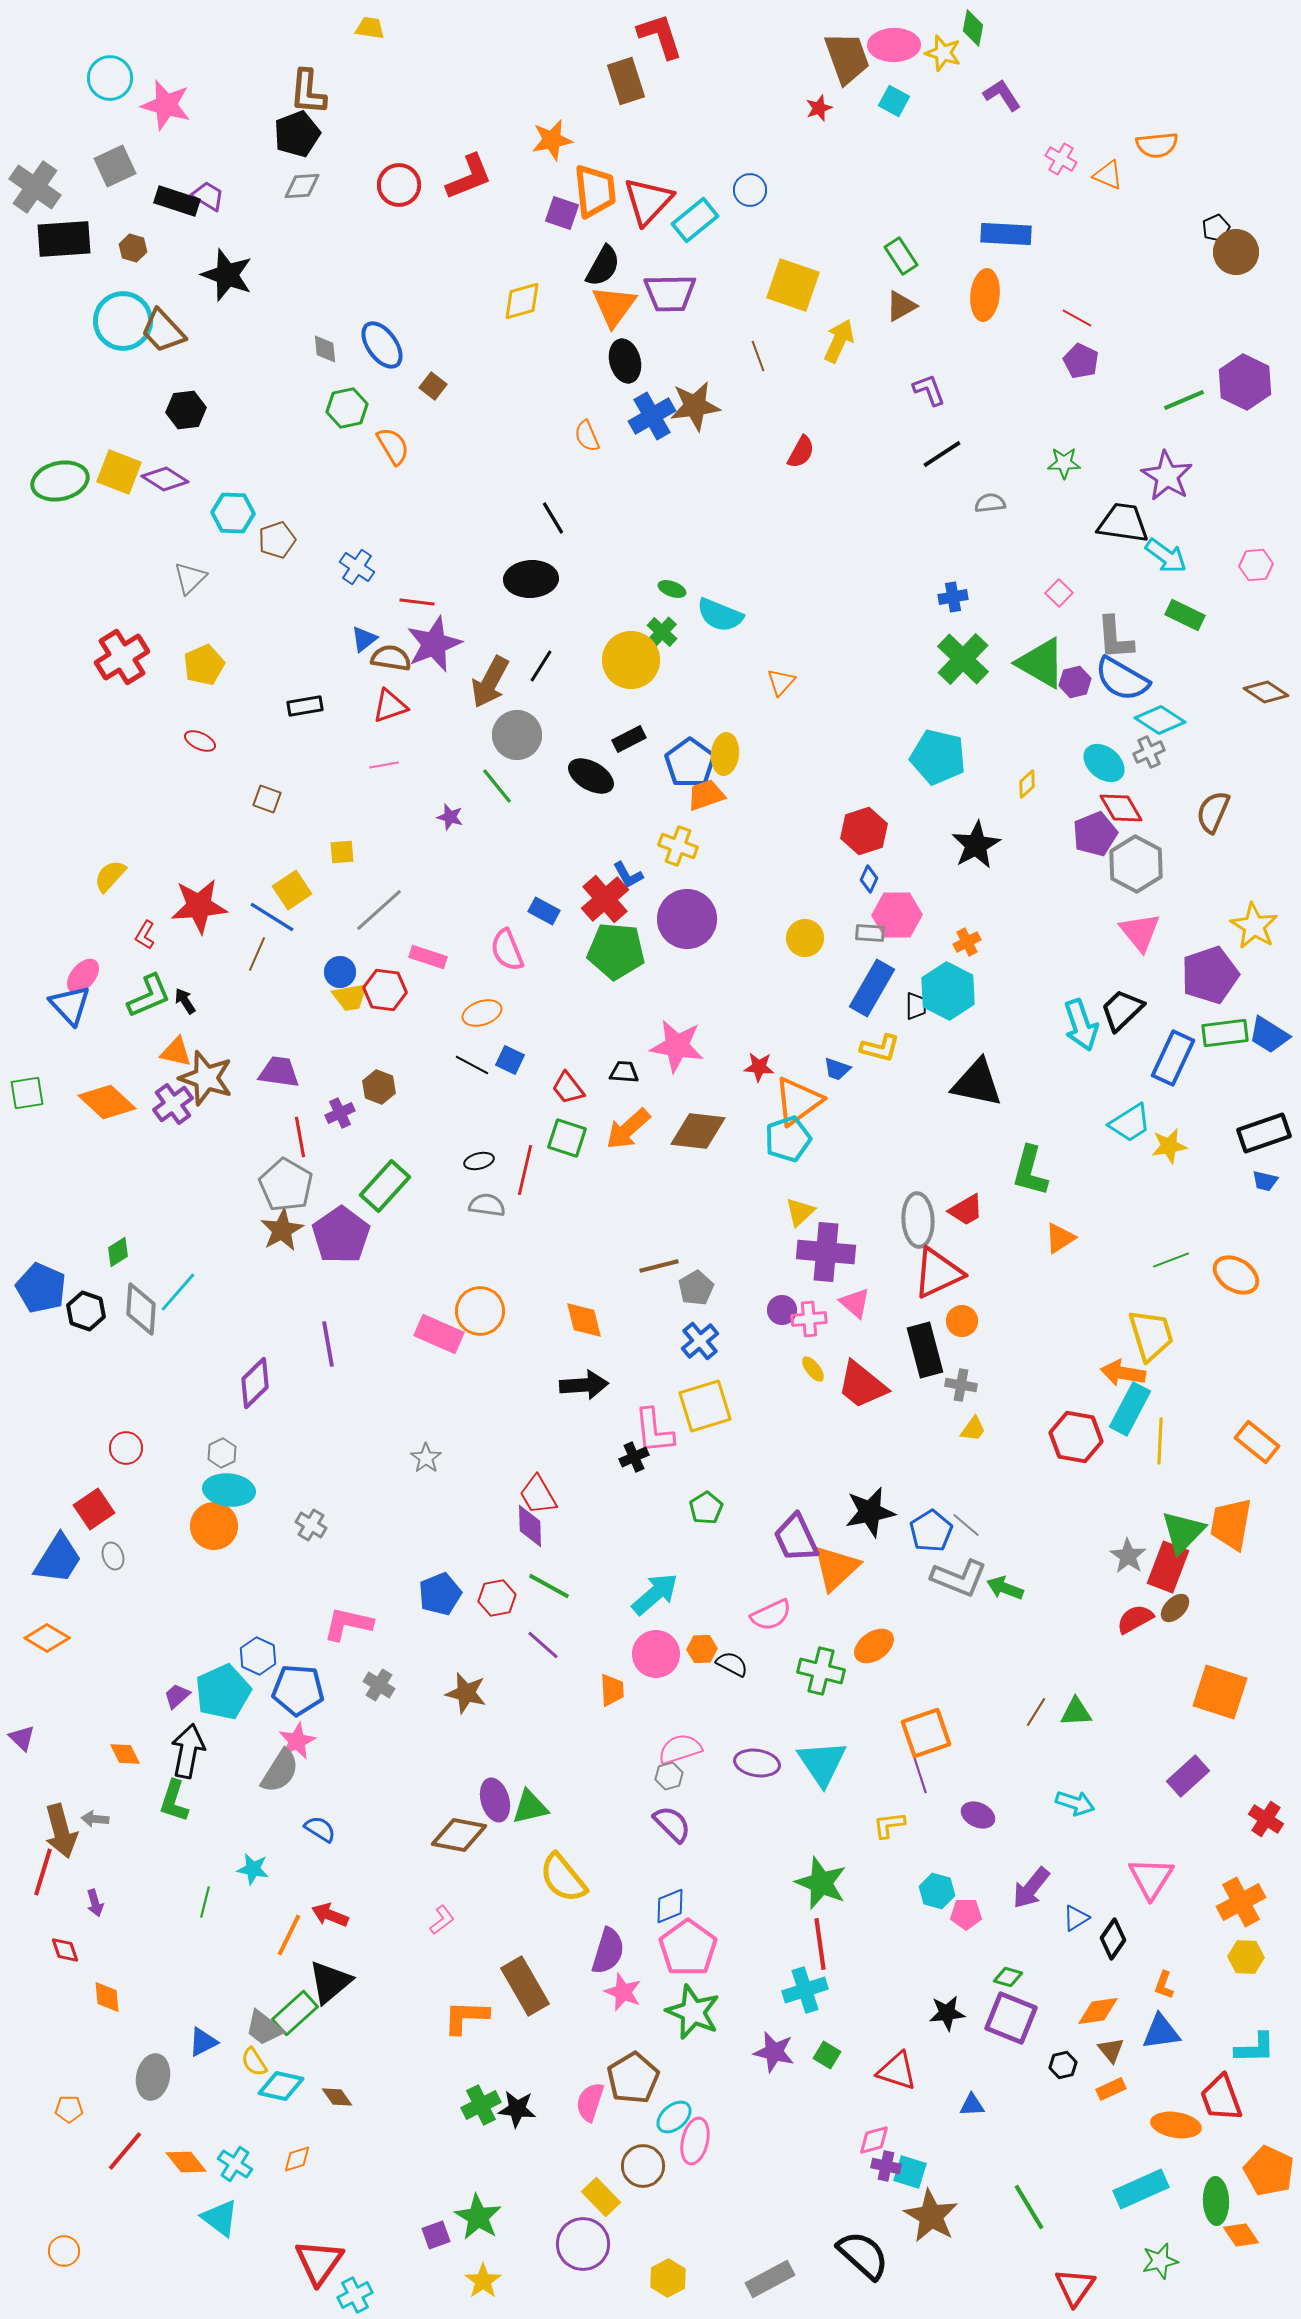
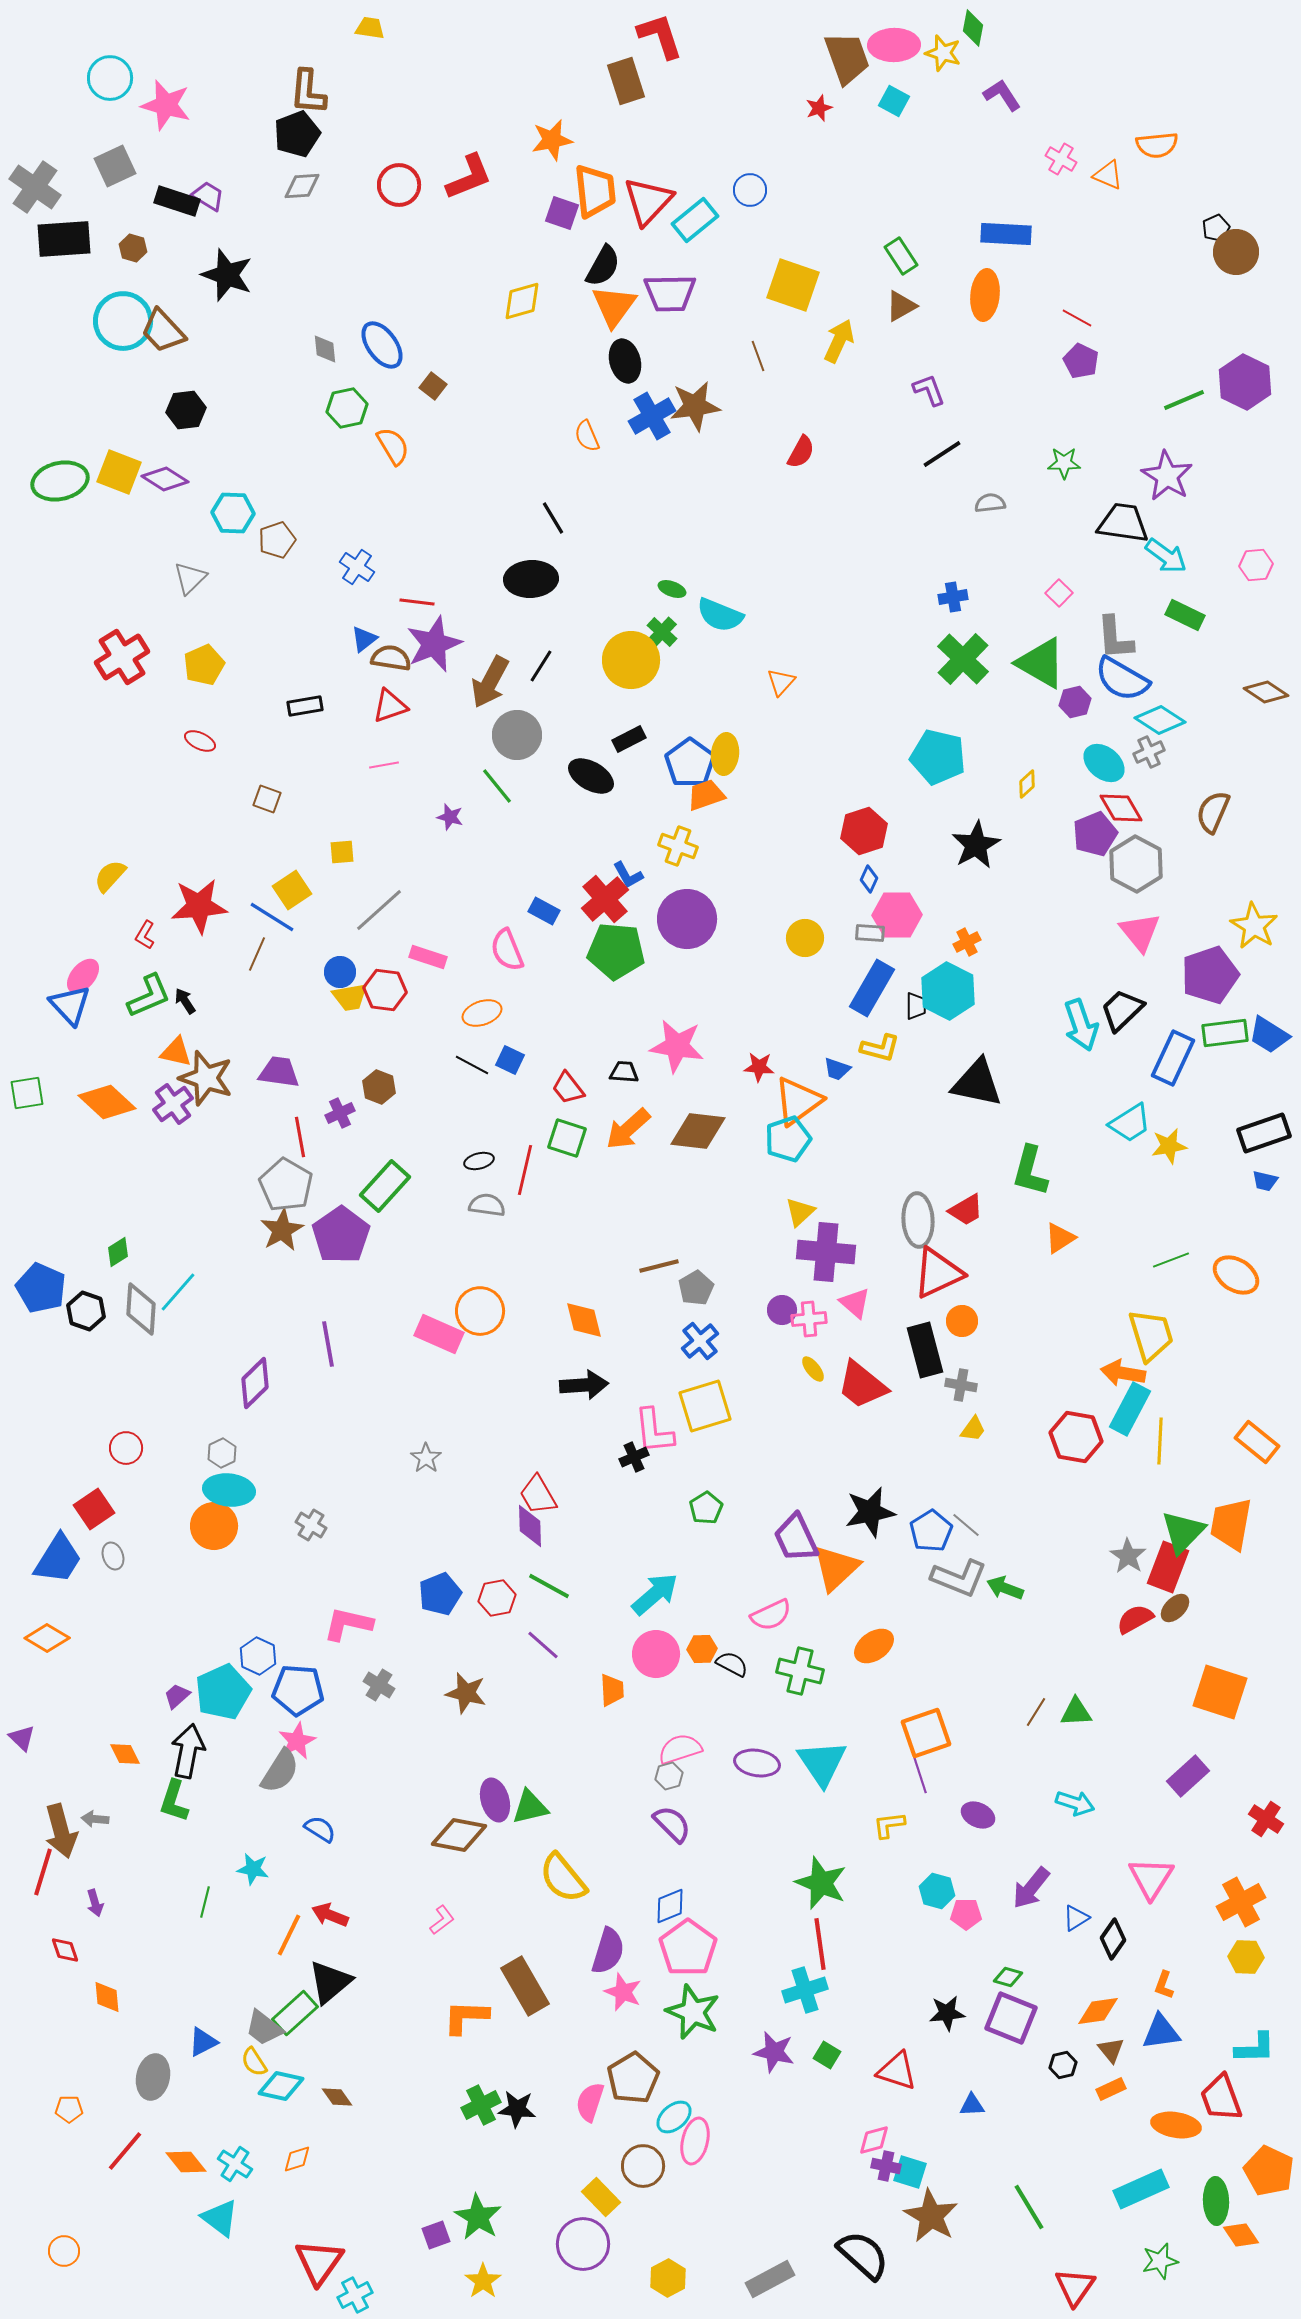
purple hexagon at (1075, 682): moved 20 px down
green cross at (821, 1671): moved 21 px left
